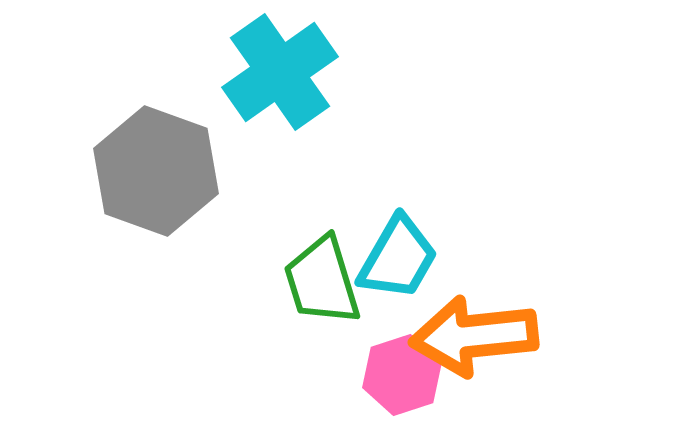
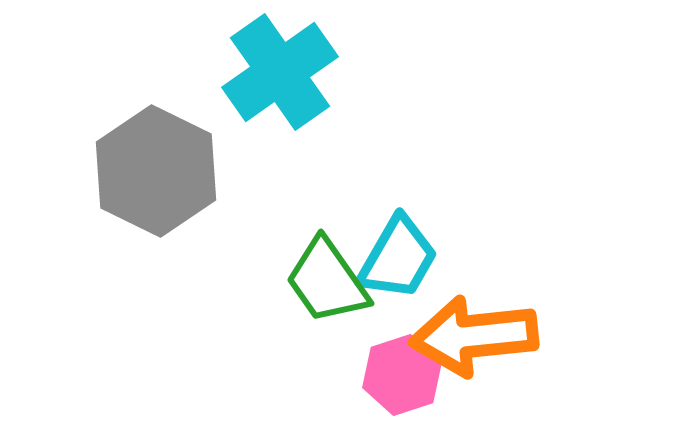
gray hexagon: rotated 6 degrees clockwise
green trapezoid: moved 5 px right; rotated 18 degrees counterclockwise
